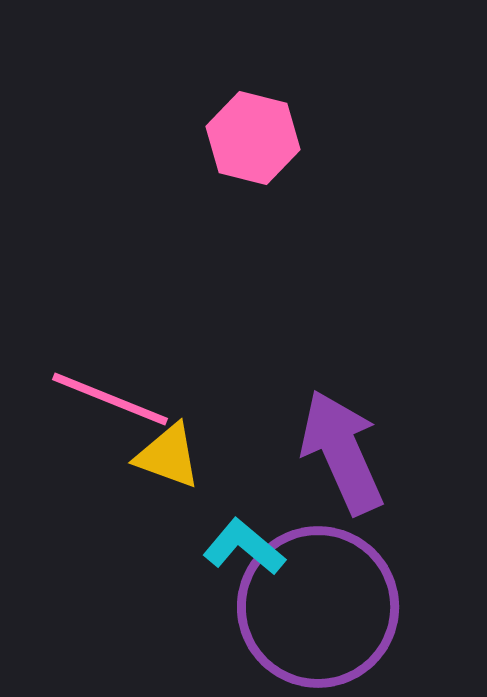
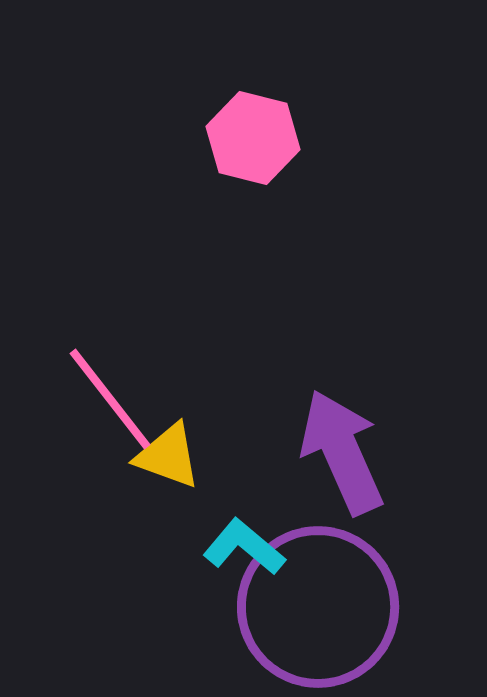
pink line: rotated 30 degrees clockwise
